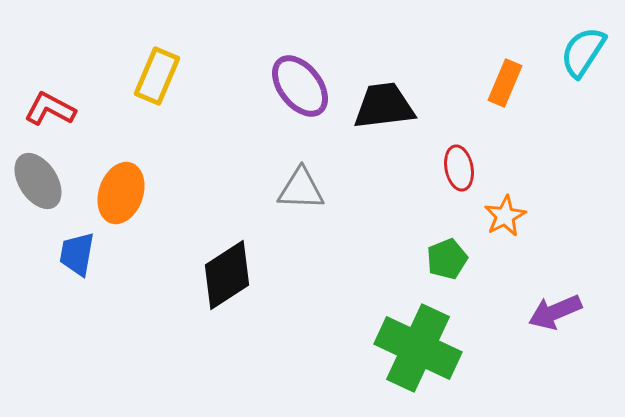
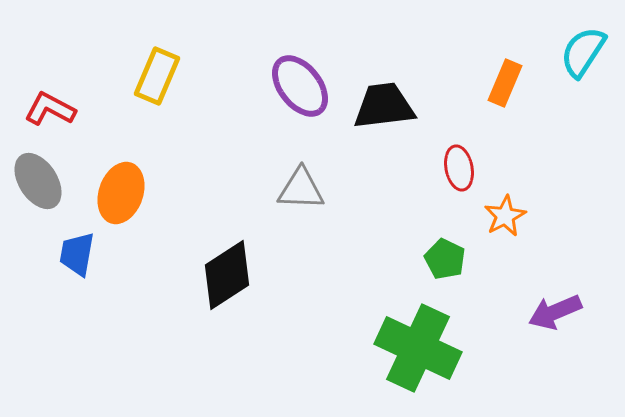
green pentagon: moved 2 px left; rotated 24 degrees counterclockwise
